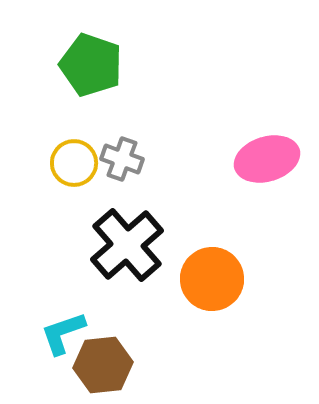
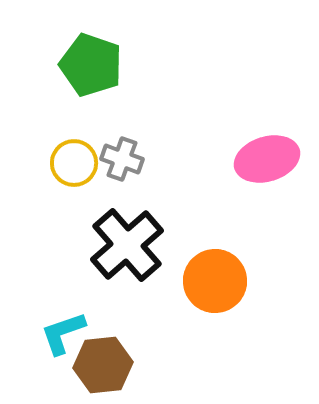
orange circle: moved 3 px right, 2 px down
